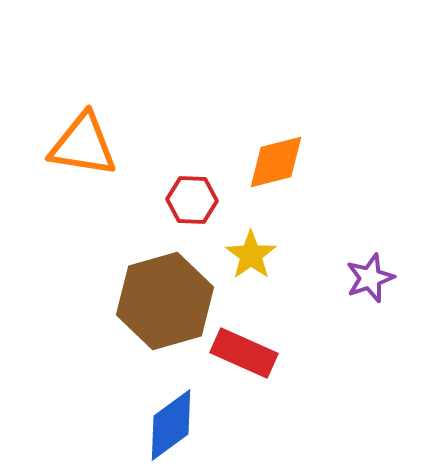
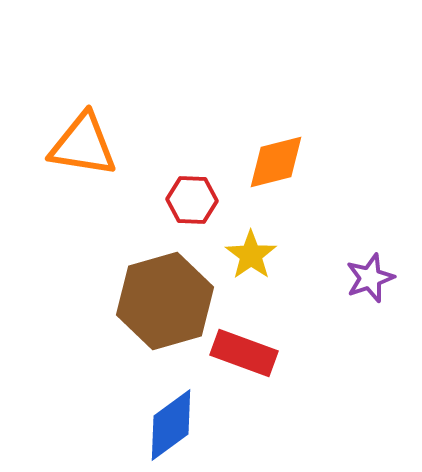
red rectangle: rotated 4 degrees counterclockwise
